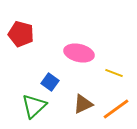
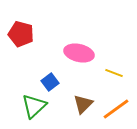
blue square: rotated 18 degrees clockwise
brown triangle: rotated 20 degrees counterclockwise
